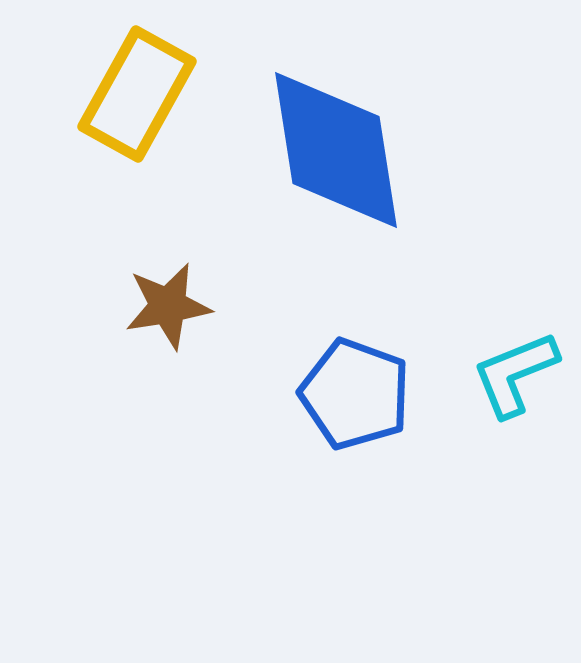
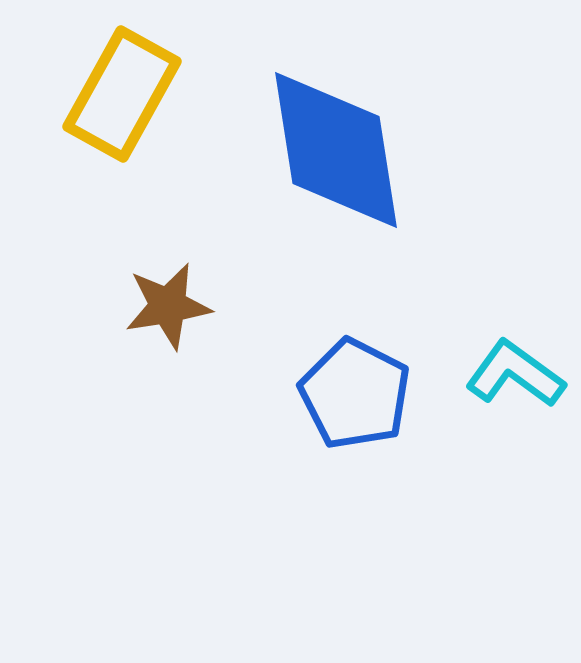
yellow rectangle: moved 15 px left
cyan L-shape: rotated 58 degrees clockwise
blue pentagon: rotated 7 degrees clockwise
